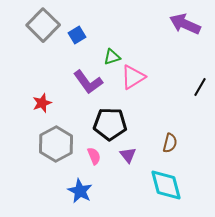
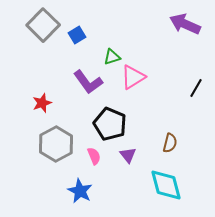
black line: moved 4 px left, 1 px down
black pentagon: rotated 20 degrees clockwise
